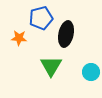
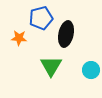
cyan circle: moved 2 px up
